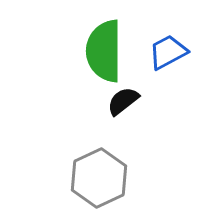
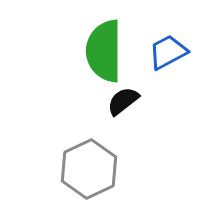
gray hexagon: moved 10 px left, 9 px up
